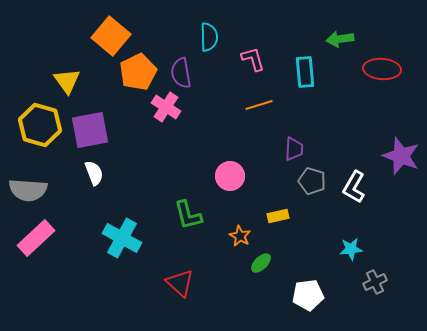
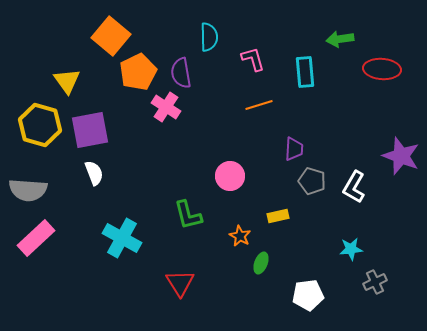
green ellipse: rotated 25 degrees counterclockwise
red triangle: rotated 16 degrees clockwise
